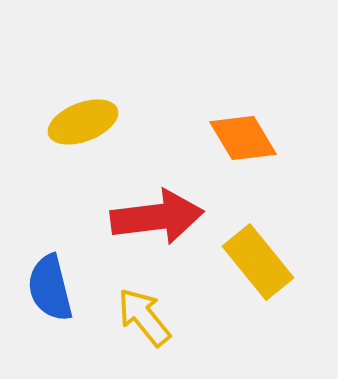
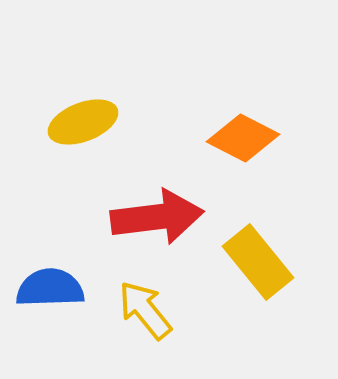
orange diamond: rotated 32 degrees counterclockwise
blue semicircle: rotated 102 degrees clockwise
yellow arrow: moved 1 px right, 7 px up
